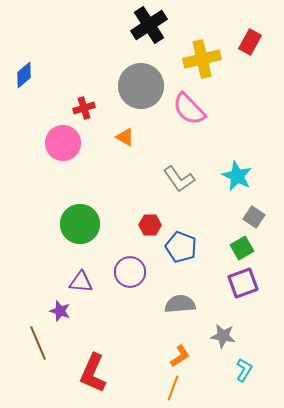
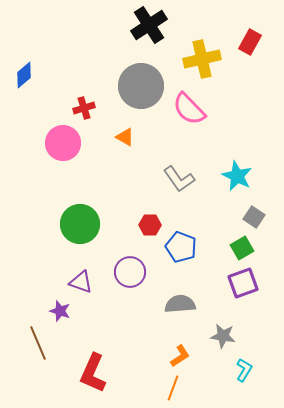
purple triangle: rotated 15 degrees clockwise
